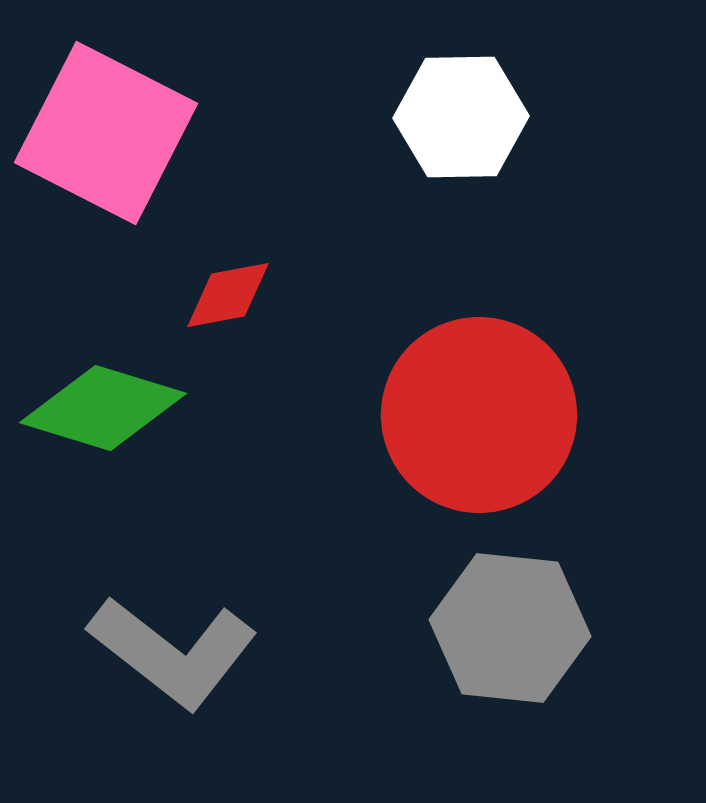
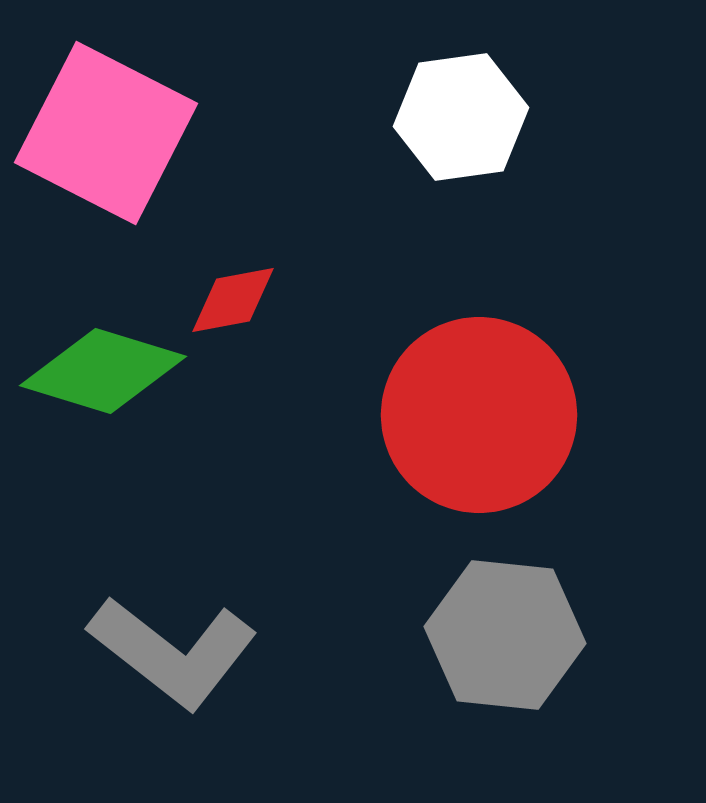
white hexagon: rotated 7 degrees counterclockwise
red diamond: moved 5 px right, 5 px down
green diamond: moved 37 px up
gray hexagon: moved 5 px left, 7 px down
